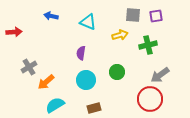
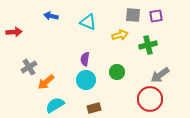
purple semicircle: moved 4 px right, 6 px down
